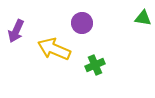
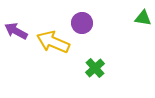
purple arrow: rotated 95 degrees clockwise
yellow arrow: moved 1 px left, 7 px up
green cross: moved 3 px down; rotated 18 degrees counterclockwise
